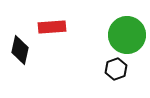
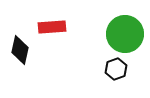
green circle: moved 2 px left, 1 px up
